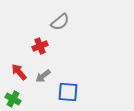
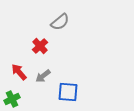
red cross: rotated 21 degrees counterclockwise
green cross: moved 1 px left; rotated 35 degrees clockwise
